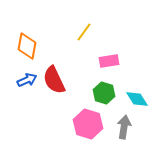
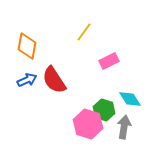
pink rectangle: rotated 18 degrees counterclockwise
red semicircle: rotated 8 degrees counterclockwise
green hexagon: moved 17 px down
cyan diamond: moved 7 px left
